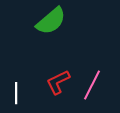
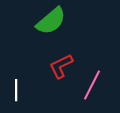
red L-shape: moved 3 px right, 16 px up
white line: moved 3 px up
